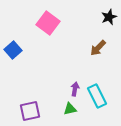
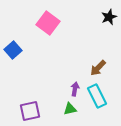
brown arrow: moved 20 px down
